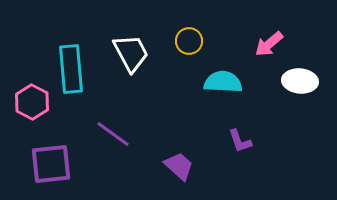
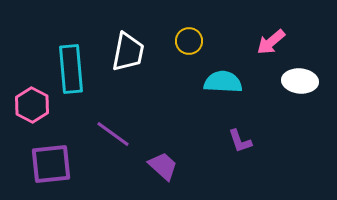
pink arrow: moved 2 px right, 2 px up
white trapezoid: moved 3 px left, 1 px up; rotated 39 degrees clockwise
pink hexagon: moved 3 px down
purple trapezoid: moved 16 px left
